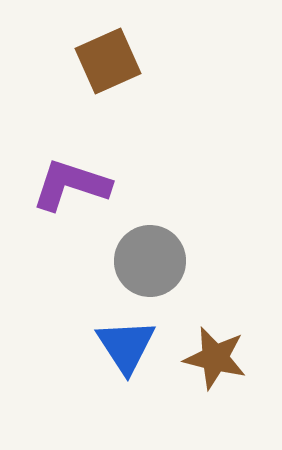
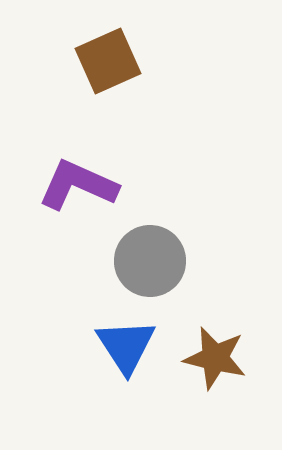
purple L-shape: moved 7 px right; rotated 6 degrees clockwise
